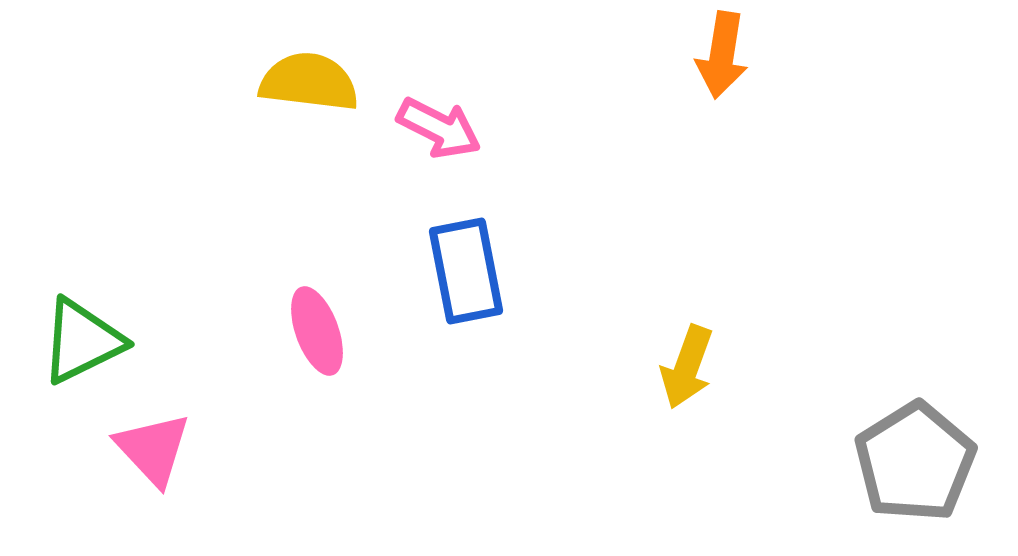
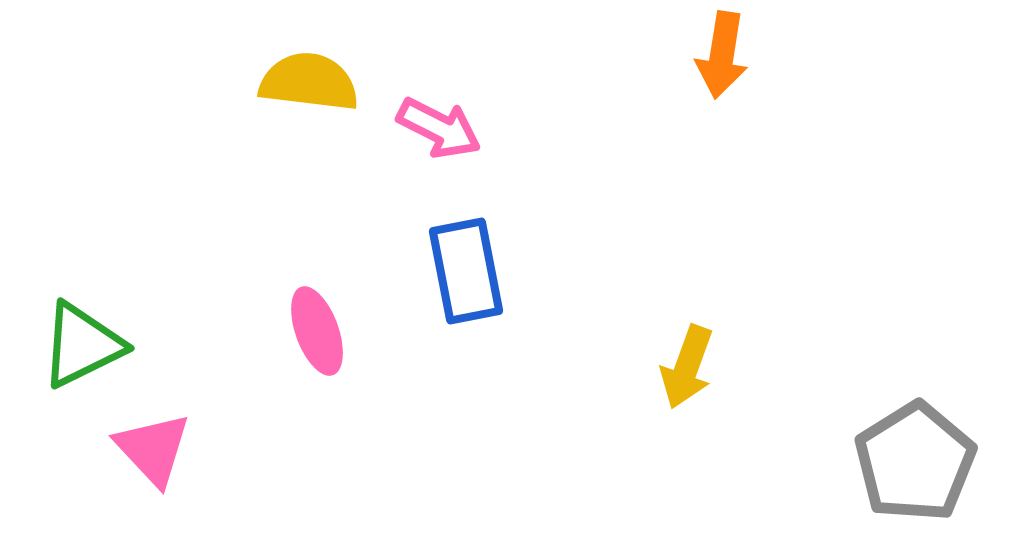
green triangle: moved 4 px down
